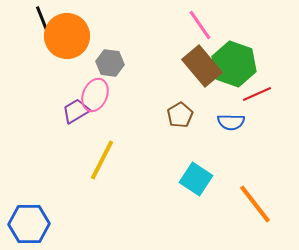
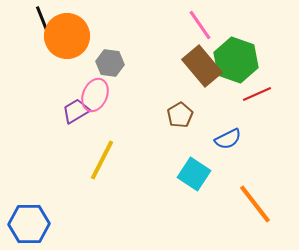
green hexagon: moved 2 px right, 4 px up
blue semicircle: moved 3 px left, 17 px down; rotated 28 degrees counterclockwise
cyan square: moved 2 px left, 5 px up
